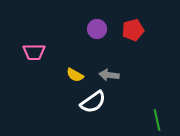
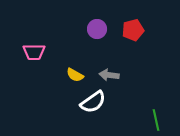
green line: moved 1 px left
